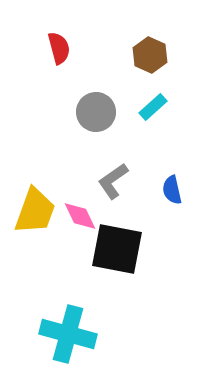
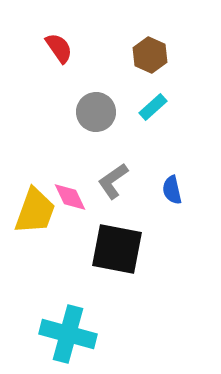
red semicircle: rotated 20 degrees counterclockwise
pink diamond: moved 10 px left, 19 px up
